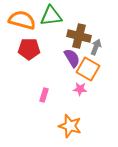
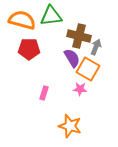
pink rectangle: moved 2 px up
